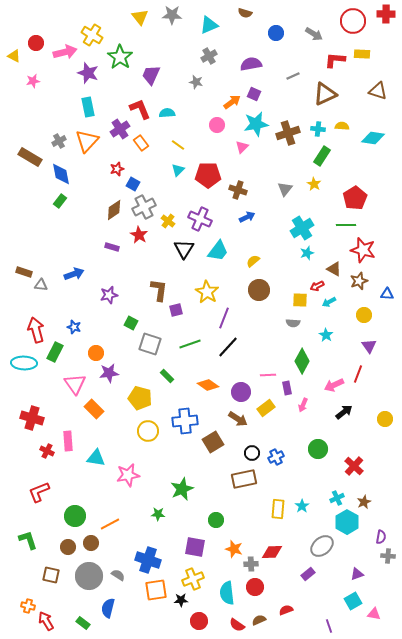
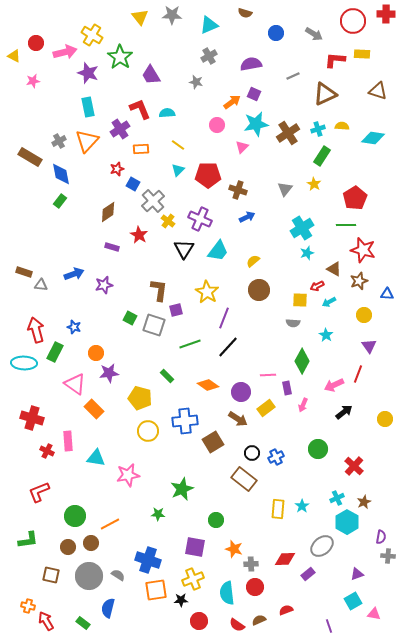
purple trapezoid at (151, 75): rotated 55 degrees counterclockwise
cyan cross at (318, 129): rotated 24 degrees counterclockwise
brown cross at (288, 133): rotated 15 degrees counterclockwise
orange rectangle at (141, 143): moved 6 px down; rotated 56 degrees counterclockwise
gray cross at (144, 207): moved 9 px right, 6 px up; rotated 15 degrees counterclockwise
brown diamond at (114, 210): moved 6 px left, 2 px down
purple star at (109, 295): moved 5 px left, 10 px up
green square at (131, 323): moved 1 px left, 5 px up
gray square at (150, 344): moved 4 px right, 19 px up
pink triangle at (75, 384): rotated 20 degrees counterclockwise
brown rectangle at (244, 479): rotated 50 degrees clockwise
green L-shape at (28, 540): rotated 100 degrees clockwise
red diamond at (272, 552): moved 13 px right, 7 px down
